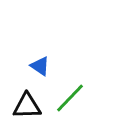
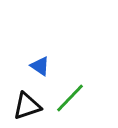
black triangle: rotated 16 degrees counterclockwise
